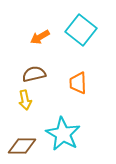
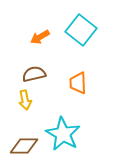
brown diamond: moved 2 px right
